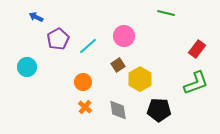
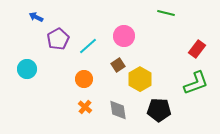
cyan circle: moved 2 px down
orange circle: moved 1 px right, 3 px up
